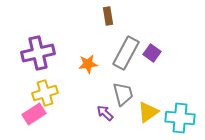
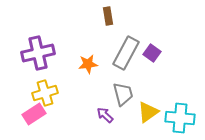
purple arrow: moved 2 px down
